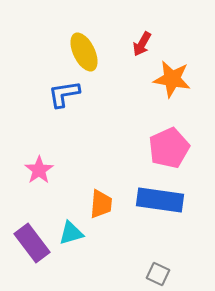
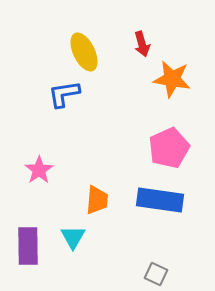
red arrow: rotated 45 degrees counterclockwise
orange trapezoid: moved 4 px left, 4 px up
cyan triangle: moved 2 px right, 4 px down; rotated 44 degrees counterclockwise
purple rectangle: moved 4 px left, 3 px down; rotated 36 degrees clockwise
gray square: moved 2 px left
